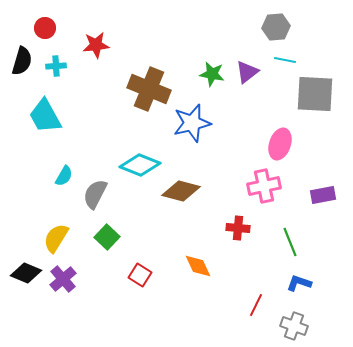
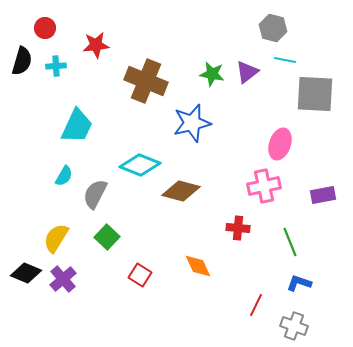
gray hexagon: moved 3 px left, 1 px down; rotated 20 degrees clockwise
brown cross: moved 3 px left, 8 px up
cyan trapezoid: moved 32 px right, 10 px down; rotated 126 degrees counterclockwise
